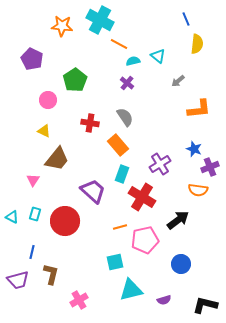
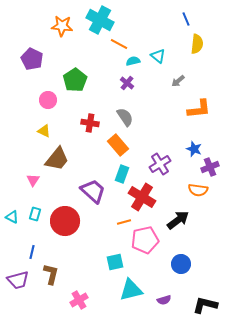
orange line at (120, 227): moved 4 px right, 5 px up
